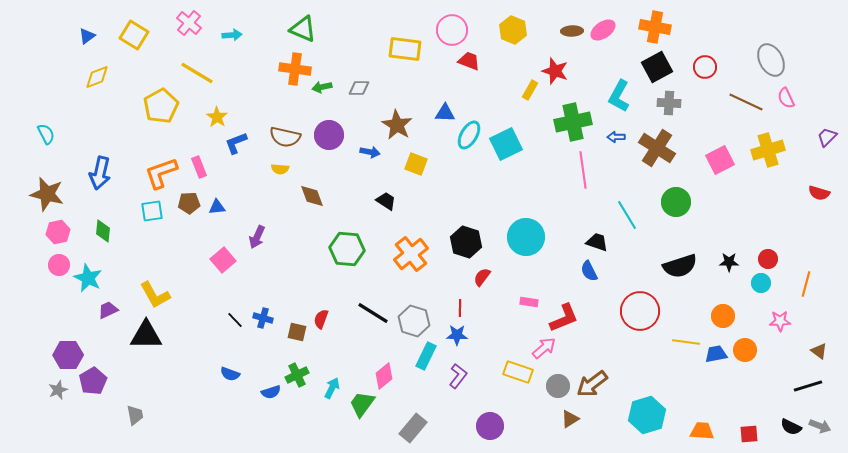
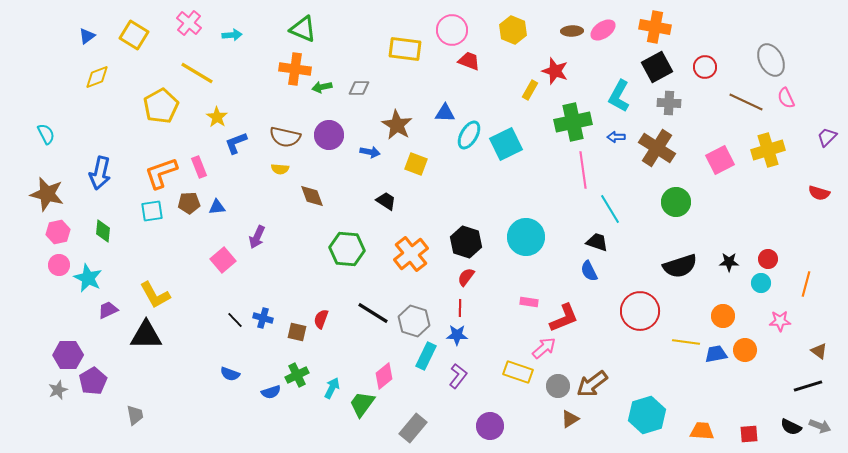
cyan line at (627, 215): moved 17 px left, 6 px up
red semicircle at (482, 277): moved 16 px left
